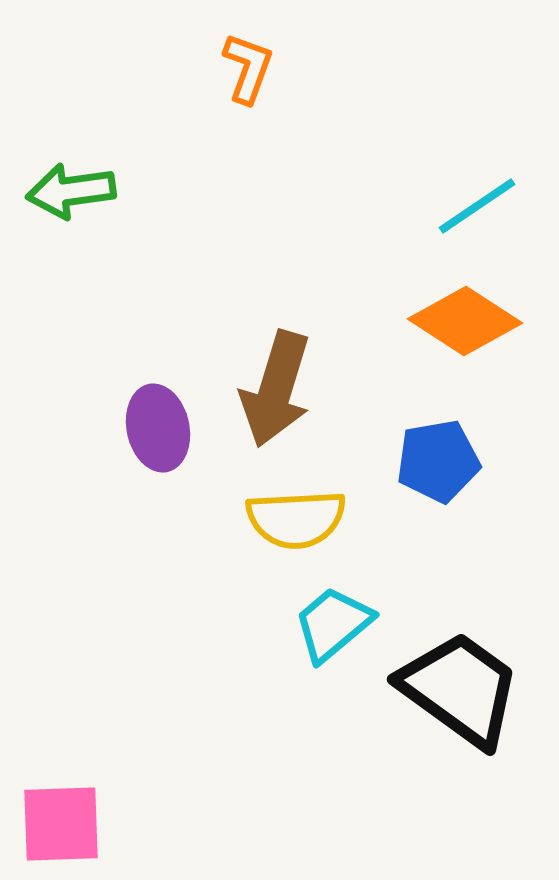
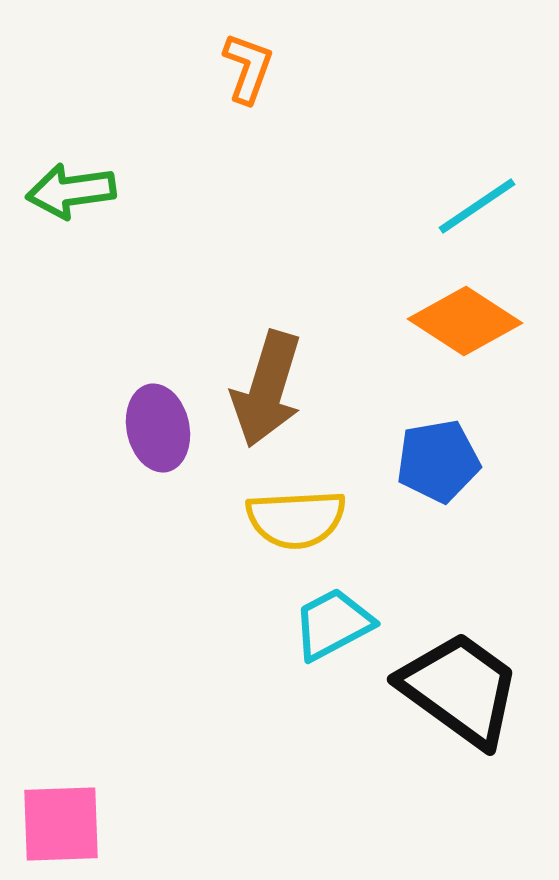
brown arrow: moved 9 px left
cyan trapezoid: rotated 12 degrees clockwise
